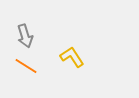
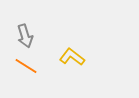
yellow L-shape: rotated 20 degrees counterclockwise
